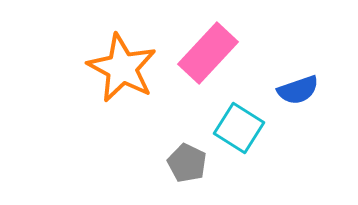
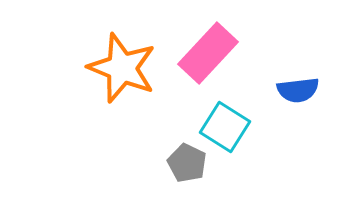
orange star: rotated 6 degrees counterclockwise
blue semicircle: rotated 12 degrees clockwise
cyan square: moved 14 px left, 1 px up
